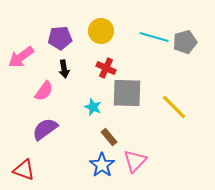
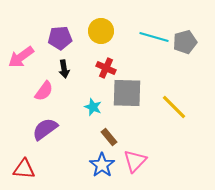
red triangle: moved 1 px up; rotated 15 degrees counterclockwise
